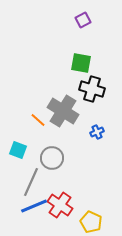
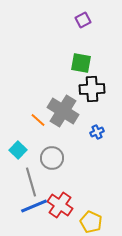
black cross: rotated 20 degrees counterclockwise
cyan square: rotated 24 degrees clockwise
gray line: rotated 40 degrees counterclockwise
